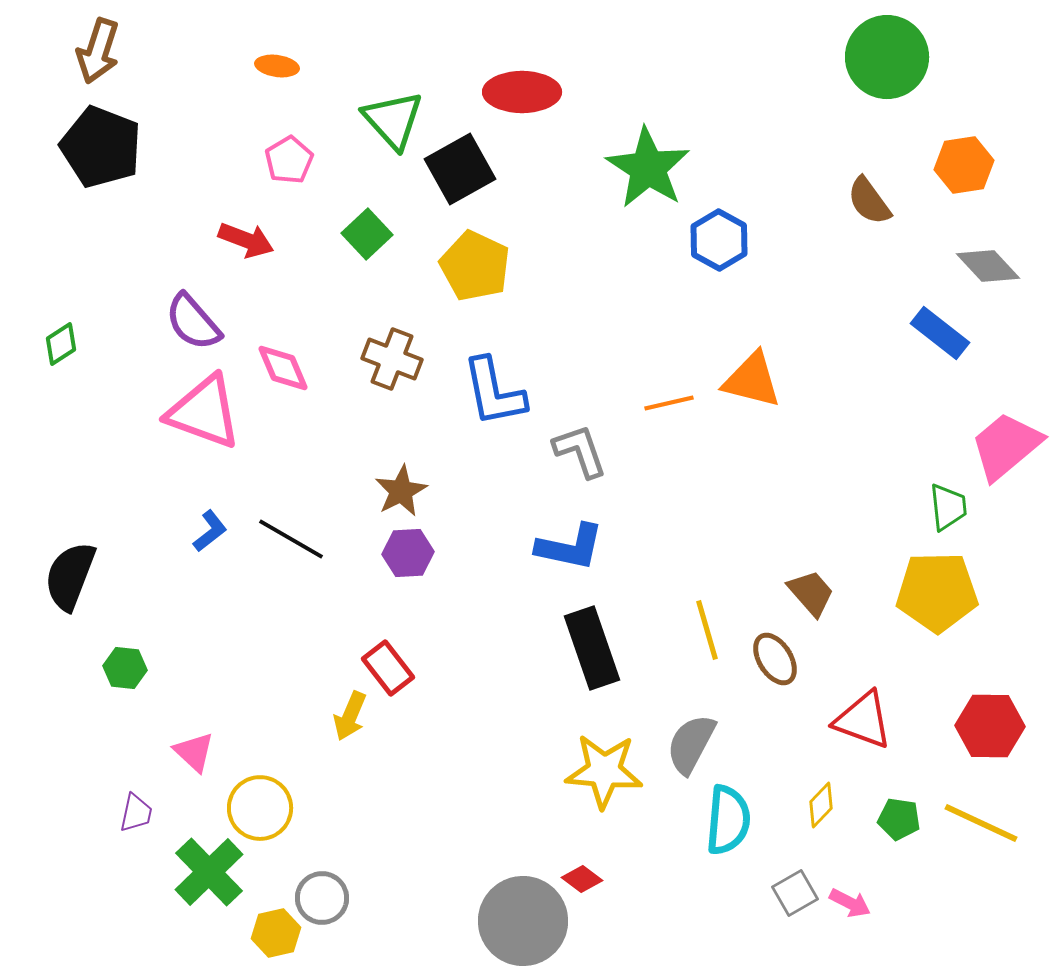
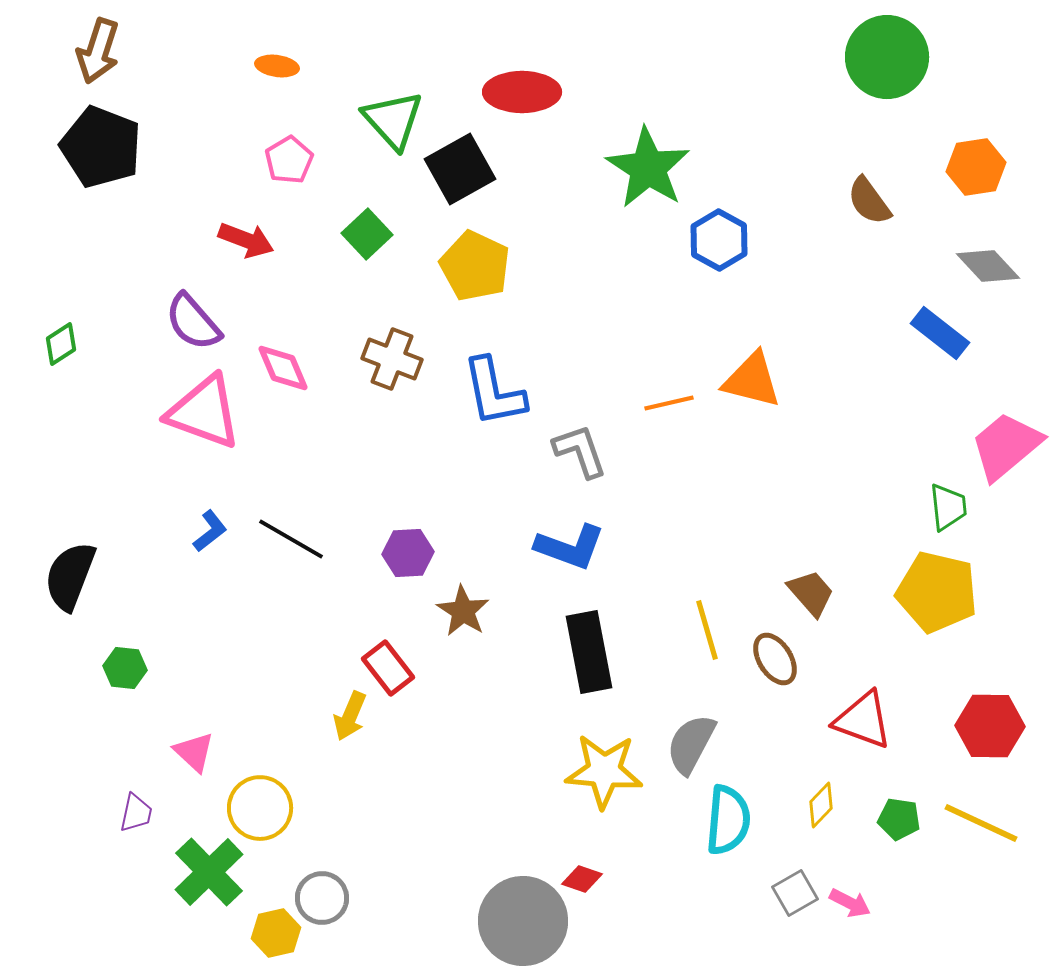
orange hexagon at (964, 165): moved 12 px right, 2 px down
brown star at (401, 491): moved 62 px right, 120 px down; rotated 12 degrees counterclockwise
blue L-shape at (570, 547): rotated 8 degrees clockwise
yellow pentagon at (937, 592): rotated 14 degrees clockwise
black rectangle at (592, 648): moved 3 px left, 4 px down; rotated 8 degrees clockwise
red diamond at (582, 879): rotated 18 degrees counterclockwise
